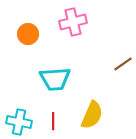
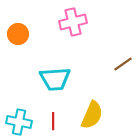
orange circle: moved 10 px left
